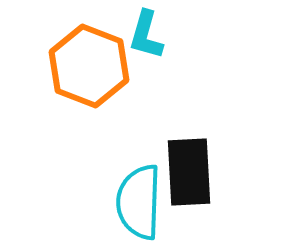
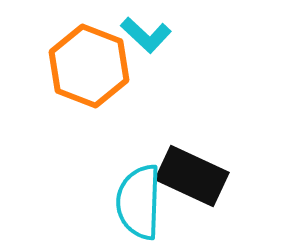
cyan L-shape: rotated 63 degrees counterclockwise
black rectangle: moved 3 px right, 4 px down; rotated 62 degrees counterclockwise
